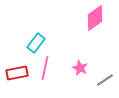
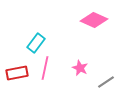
pink diamond: moved 1 px left, 2 px down; rotated 60 degrees clockwise
gray line: moved 1 px right, 2 px down
